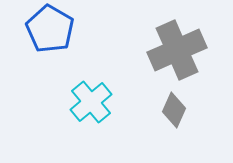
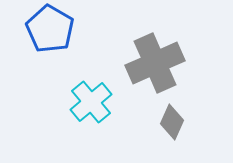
gray cross: moved 22 px left, 13 px down
gray diamond: moved 2 px left, 12 px down
